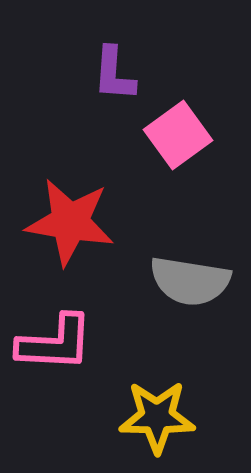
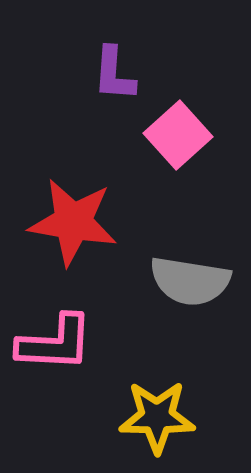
pink square: rotated 6 degrees counterclockwise
red star: moved 3 px right
